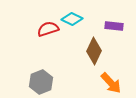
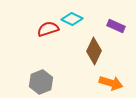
purple rectangle: moved 2 px right; rotated 18 degrees clockwise
orange arrow: rotated 30 degrees counterclockwise
